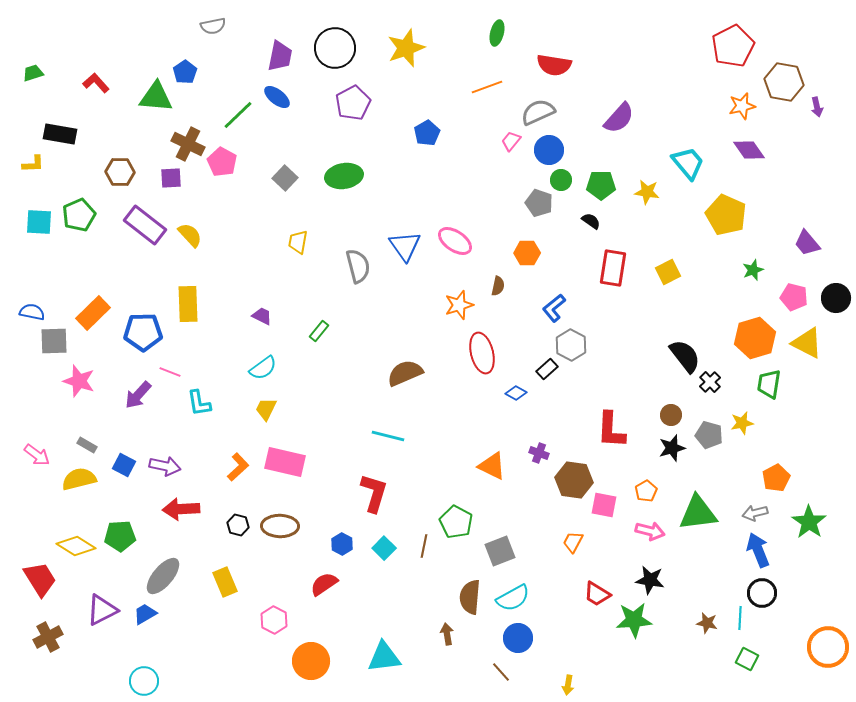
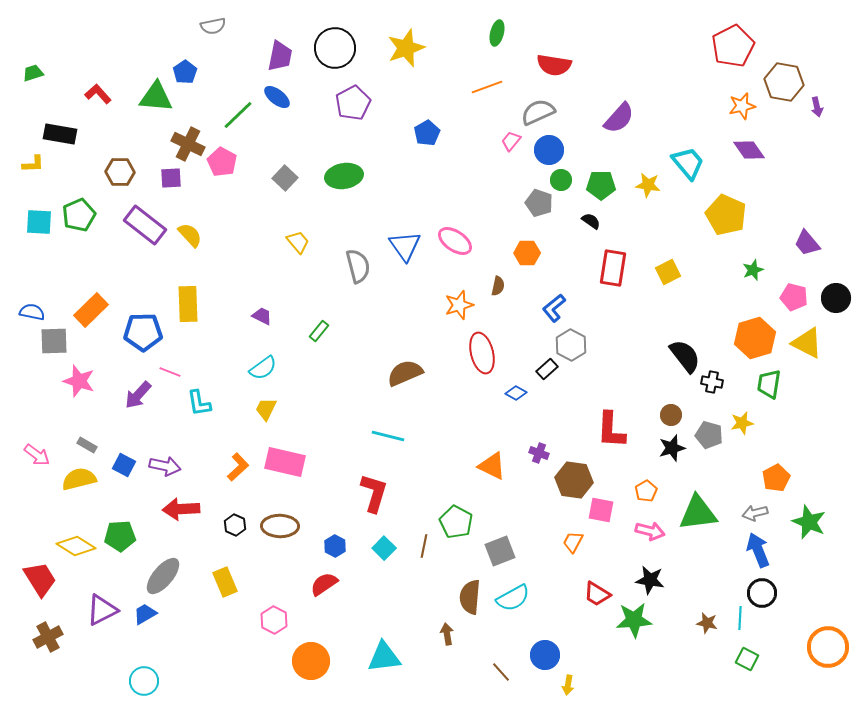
red L-shape at (96, 83): moved 2 px right, 11 px down
yellow star at (647, 192): moved 1 px right, 7 px up
yellow trapezoid at (298, 242): rotated 130 degrees clockwise
orange rectangle at (93, 313): moved 2 px left, 3 px up
black cross at (710, 382): moved 2 px right; rotated 35 degrees counterclockwise
pink square at (604, 505): moved 3 px left, 5 px down
green star at (809, 522): rotated 12 degrees counterclockwise
black hexagon at (238, 525): moved 3 px left; rotated 10 degrees clockwise
blue hexagon at (342, 544): moved 7 px left, 2 px down
blue circle at (518, 638): moved 27 px right, 17 px down
